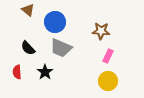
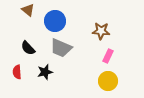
blue circle: moved 1 px up
black star: rotated 21 degrees clockwise
